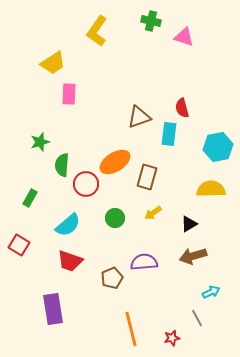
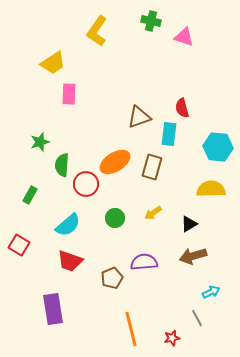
cyan hexagon: rotated 16 degrees clockwise
brown rectangle: moved 5 px right, 10 px up
green rectangle: moved 3 px up
